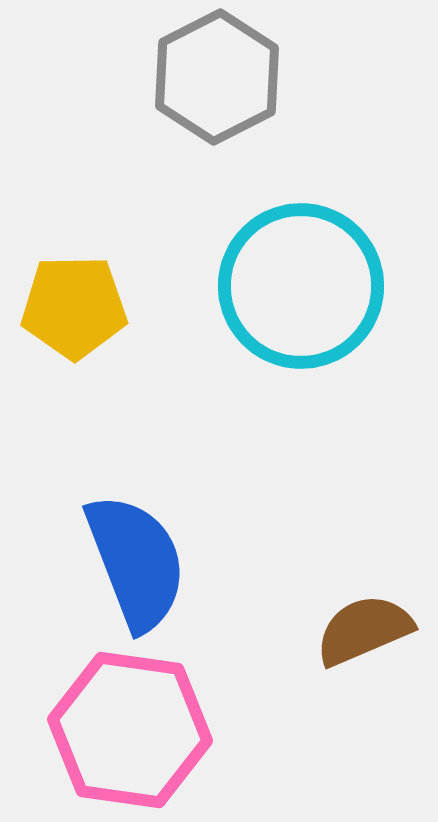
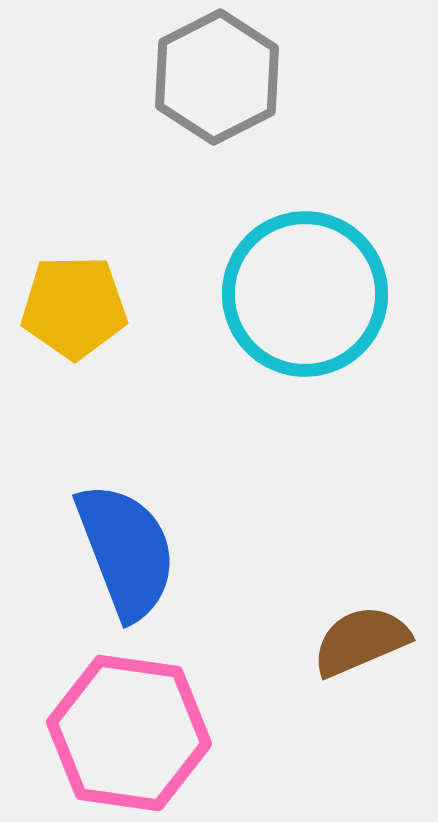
cyan circle: moved 4 px right, 8 px down
blue semicircle: moved 10 px left, 11 px up
brown semicircle: moved 3 px left, 11 px down
pink hexagon: moved 1 px left, 3 px down
